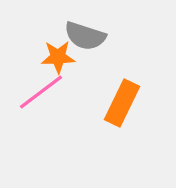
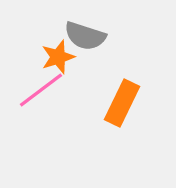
orange star: rotated 16 degrees counterclockwise
pink line: moved 2 px up
